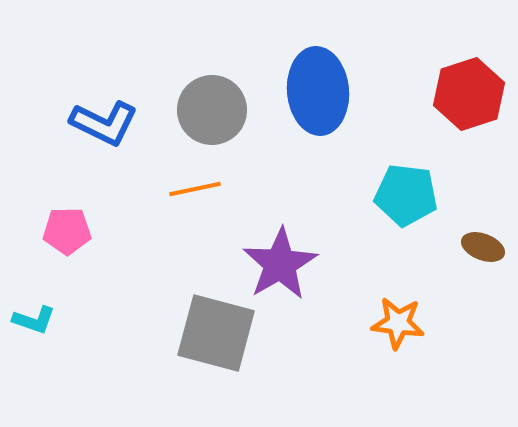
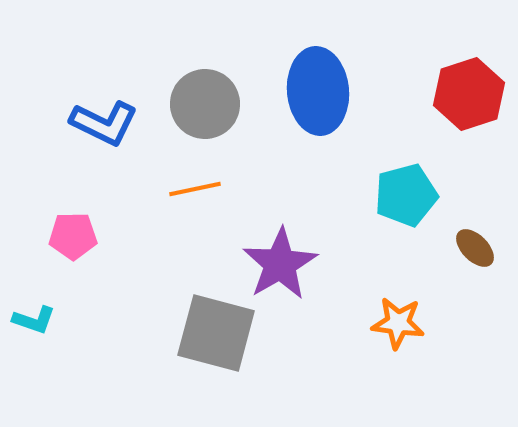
gray circle: moved 7 px left, 6 px up
cyan pentagon: rotated 22 degrees counterclockwise
pink pentagon: moved 6 px right, 5 px down
brown ellipse: moved 8 px left, 1 px down; rotated 24 degrees clockwise
